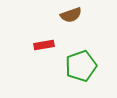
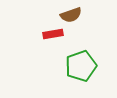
red rectangle: moved 9 px right, 11 px up
